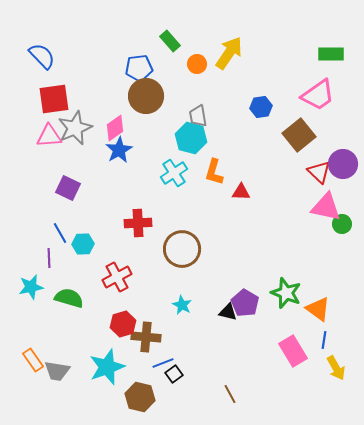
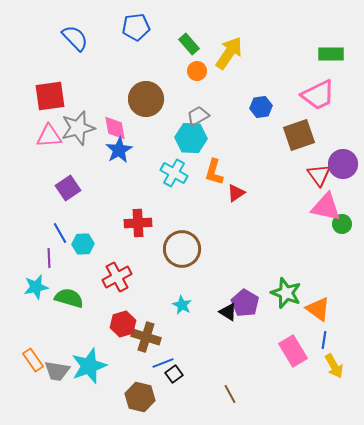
green rectangle at (170, 41): moved 19 px right, 3 px down
blue semicircle at (42, 56): moved 33 px right, 18 px up
orange circle at (197, 64): moved 7 px down
blue pentagon at (139, 68): moved 3 px left, 41 px up
pink trapezoid at (318, 95): rotated 9 degrees clockwise
brown circle at (146, 96): moved 3 px down
red square at (54, 99): moved 4 px left, 3 px up
gray trapezoid at (198, 116): rotated 70 degrees clockwise
gray star at (75, 128): moved 3 px right; rotated 8 degrees clockwise
pink diamond at (115, 128): rotated 64 degrees counterclockwise
brown square at (299, 135): rotated 20 degrees clockwise
cyan hexagon at (191, 138): rotated 12 degrees counterclockwise
red triangle at (319, 172): moved 3 px down; rotated 10 degrees clockwise
cyan cross at (174, 173): rotated 28 degrees counterclockwise
purple square at (68, 188): rotated 30 degrees clockwise
red triangle at (241, 192): moved 5 px left, 1 px down; rotated 36 degrees counterclockwise
cyan star at (31, 287): moved 5 px right
black triangle at (228, 312): rotated 18 degrees clockwise
brown cross at (146, 337): rotated 12 degrees clockwise
cyan star at (107, 367): moved 18 px left, 1 px up
yellow arrow at (336, 368): moved 2 px left, 2 px up
